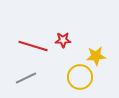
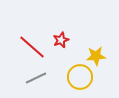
red star: moved 2 px left; rotated 21 degrees counterclockwise
red line: moved 1 px left, 1 px down; rotated 24 degrees clockwise
gray line: moved 10 px right
